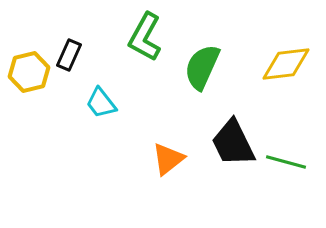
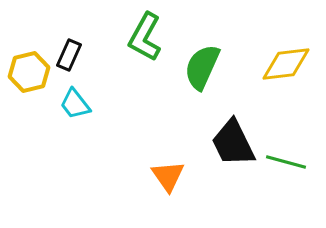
cyan trapezoid: moved 26 px left, 1 px down
orange triangle: moved 17 px down; rotated 27 degrees counterclockwise
